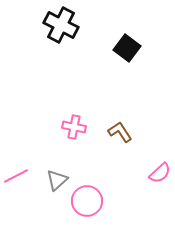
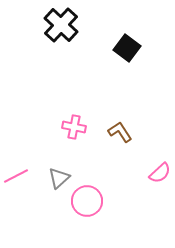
black cross: rotated 16 degrees clockwise
gray triangle: moved 2 px right, 2 px up
